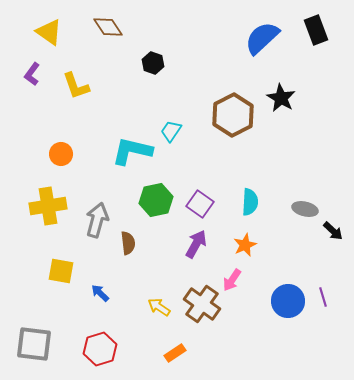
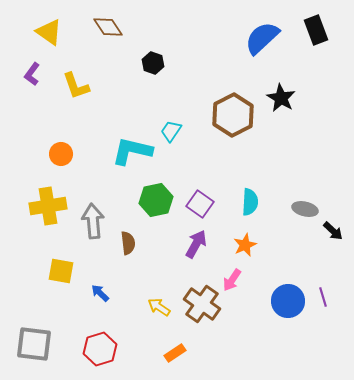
gray arrow: moved 4 px left, 1 px down; rotated 20 degrees counterclockwise
